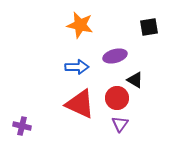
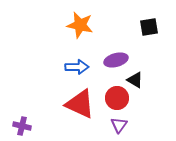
purple ellipse: moved 1 px right, 4 px down
purple triangle: moved 1 px left, 1 px down
